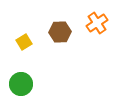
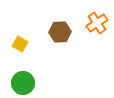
yellow square: moved 4 px left, 2 px down; rotated 28 degrees counterclockwise
green circle: moved 2 px right, 1 px up
